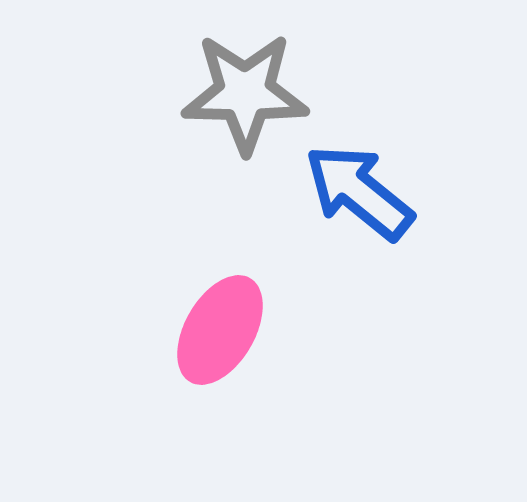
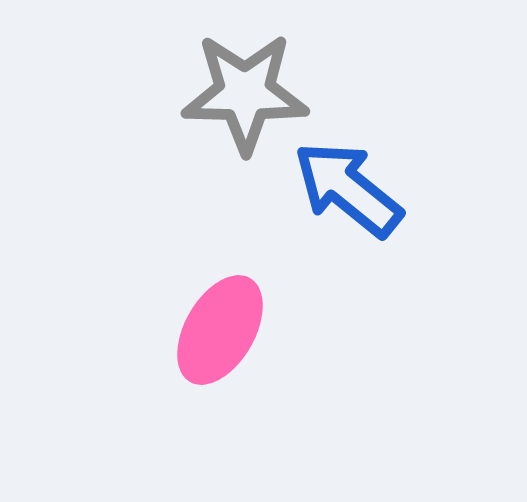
blue arrow: moved 11 px left, 3 px up
